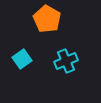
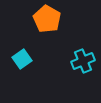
cyan cross: moved 17 px right
